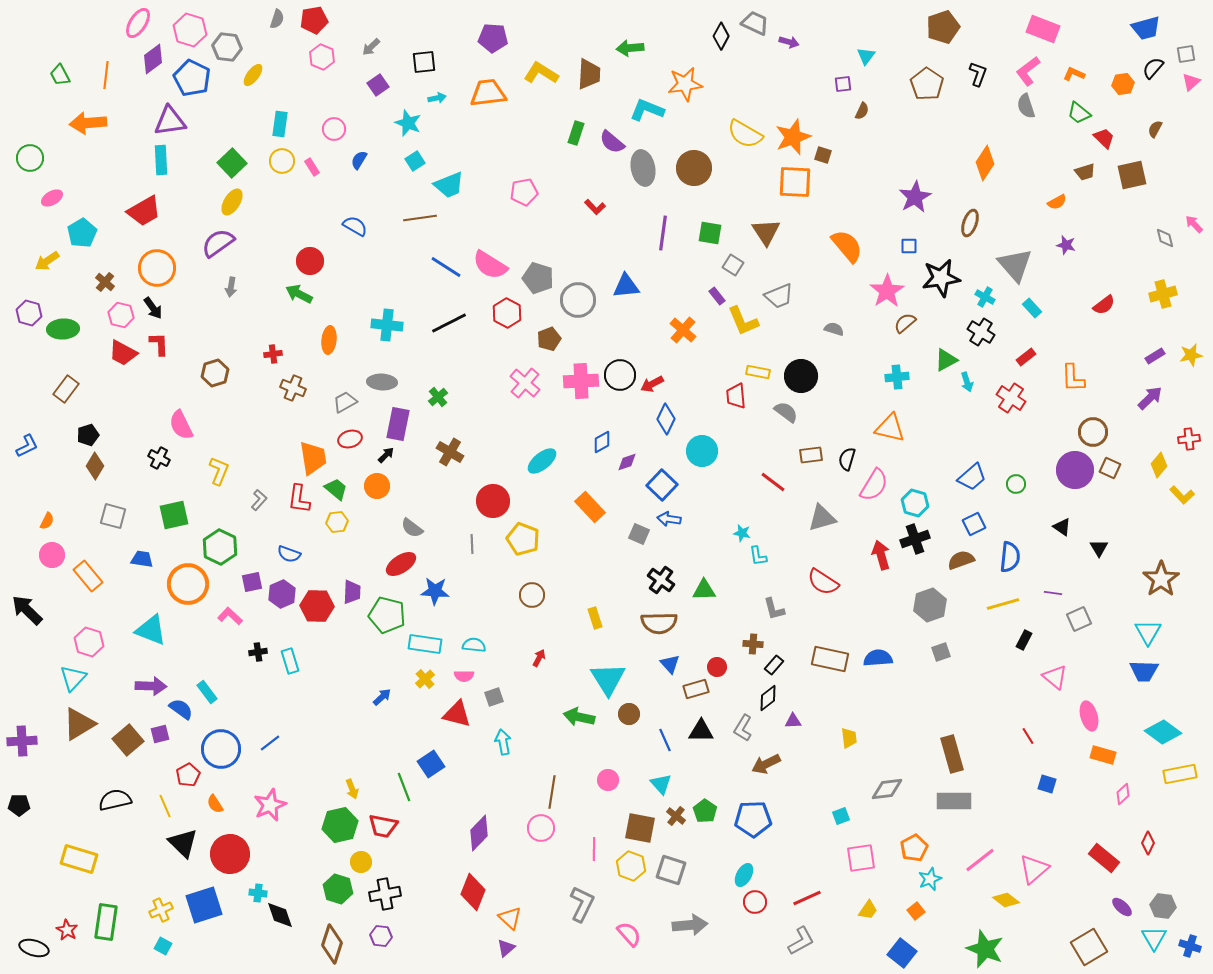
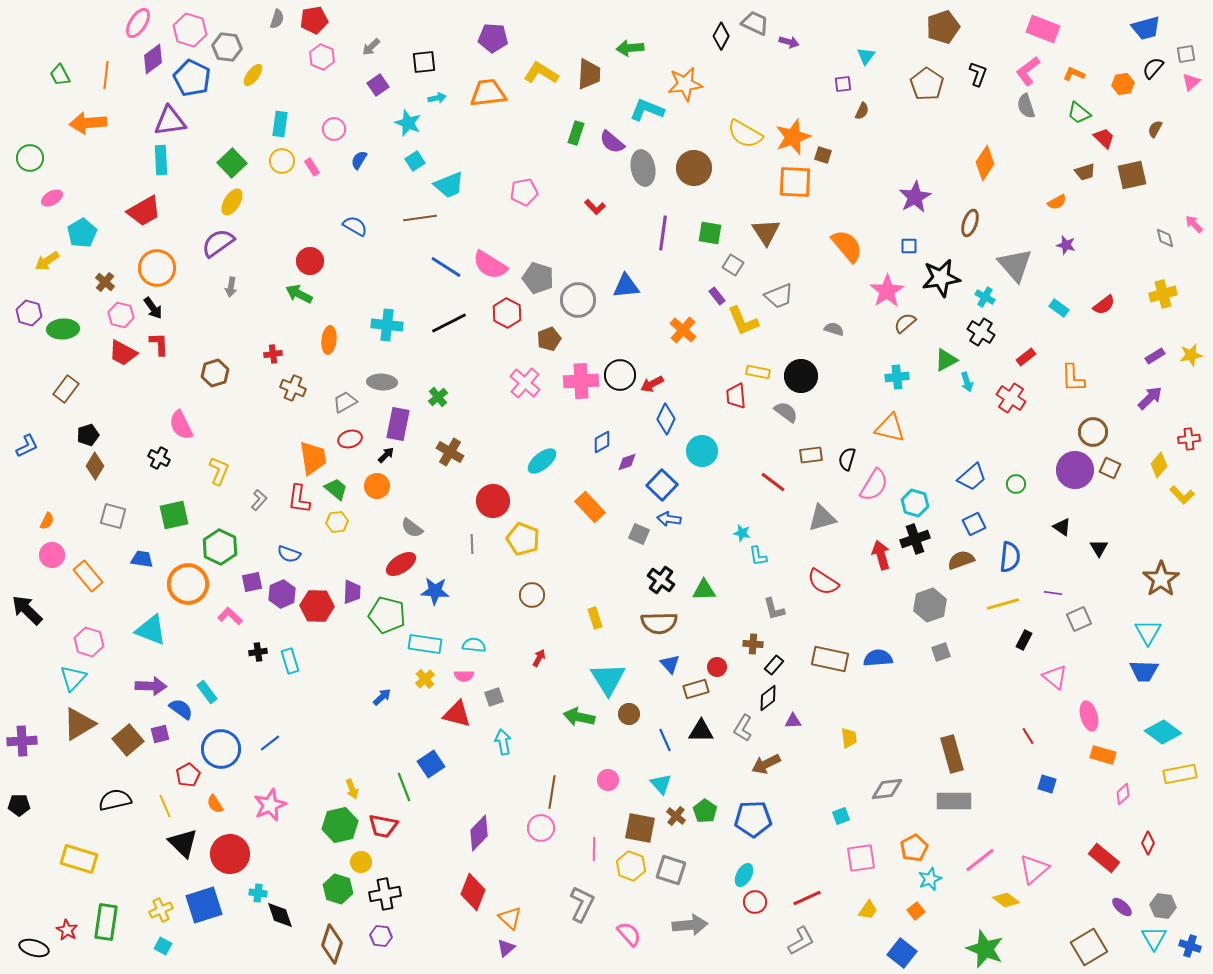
cyan rectangle at (1032, 308): moved 27 px right; rotated 12 degrees counterclockwise
